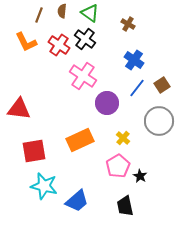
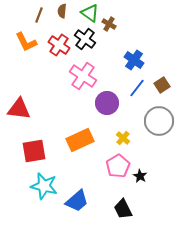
brown cross: moved 19 px left
black trapezoid: moved 2 px left, 3 px down; rotated 15 degrees counterclockwise
